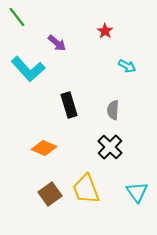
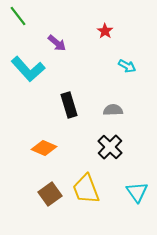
green line: moved 1 px right, 1 px up
gray semicircle: rotated 84 degrees clockwise
